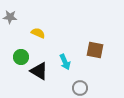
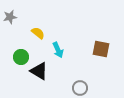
gray star: rotated 16 degrees counterclockwise
yellow semicircle: rotated 16 degrees clockwise
brown square: moved 6 px right, 1 px up
cyan arrow: moved 7 px left, 12 px up
